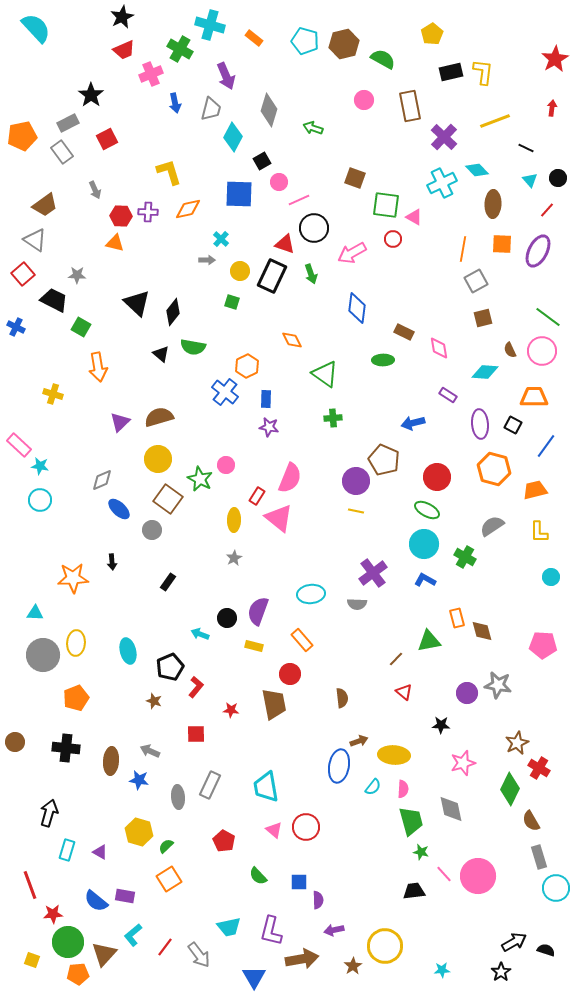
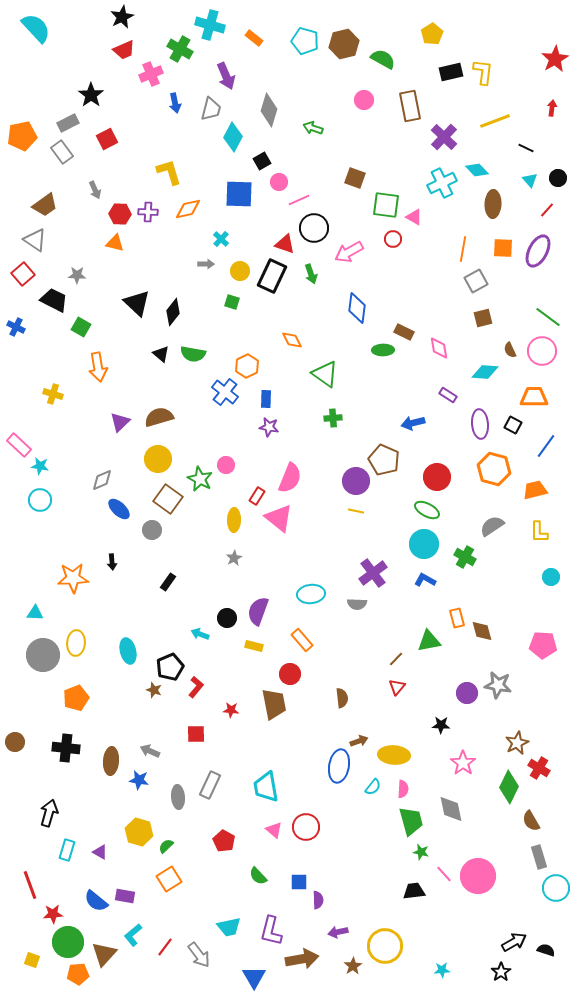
red hexagon at (121, 216): moved 1 px left, 2 px up
orange square at (502, 244): moved 1 px right, 4 px down
pink arrow at (352, 253): moved 3 px left, 1 px up
gray arrow at (207, 260): moved 1 px left, 4 px down
green semicircle at (193, 347): moved 7 px down
green ellipse at (383, 360): moved 10 px up
red triangle at (404, 692): moved 7 px left, 5 px up; rotated 30 degrees clockwise
brown star at (154, 701): moved 11 px up
pink star at (463, 763): rotated 20 degrees counterclockwise
green diamond at (510, 789): moved 1 px left, 2 px up
purple arrow at (334, 930): moved 4 px right, 2 px down
